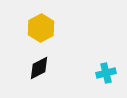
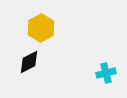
black diamond: moved 10 px left, 6 px up
